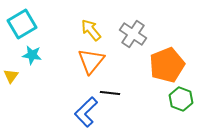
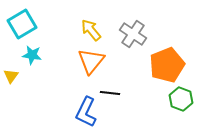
blue L-shape: rotated 20 degrees counterclockwise
